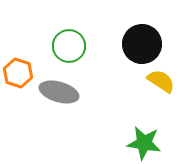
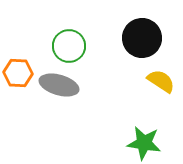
black circle: moved 6 px up
orange hexagon: rotated 16 degrees counterclockwise
gray ellipse: moved 7 px up
